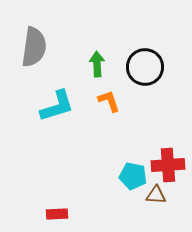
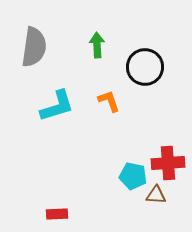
green arrow: moved 19 px up
red cross: moved 2 px up
